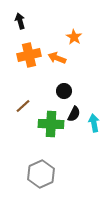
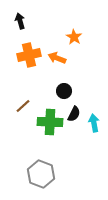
green cross: moved 1 px left, 2 px up
gray hexagon: rotated 16 degrees counterclockwise
